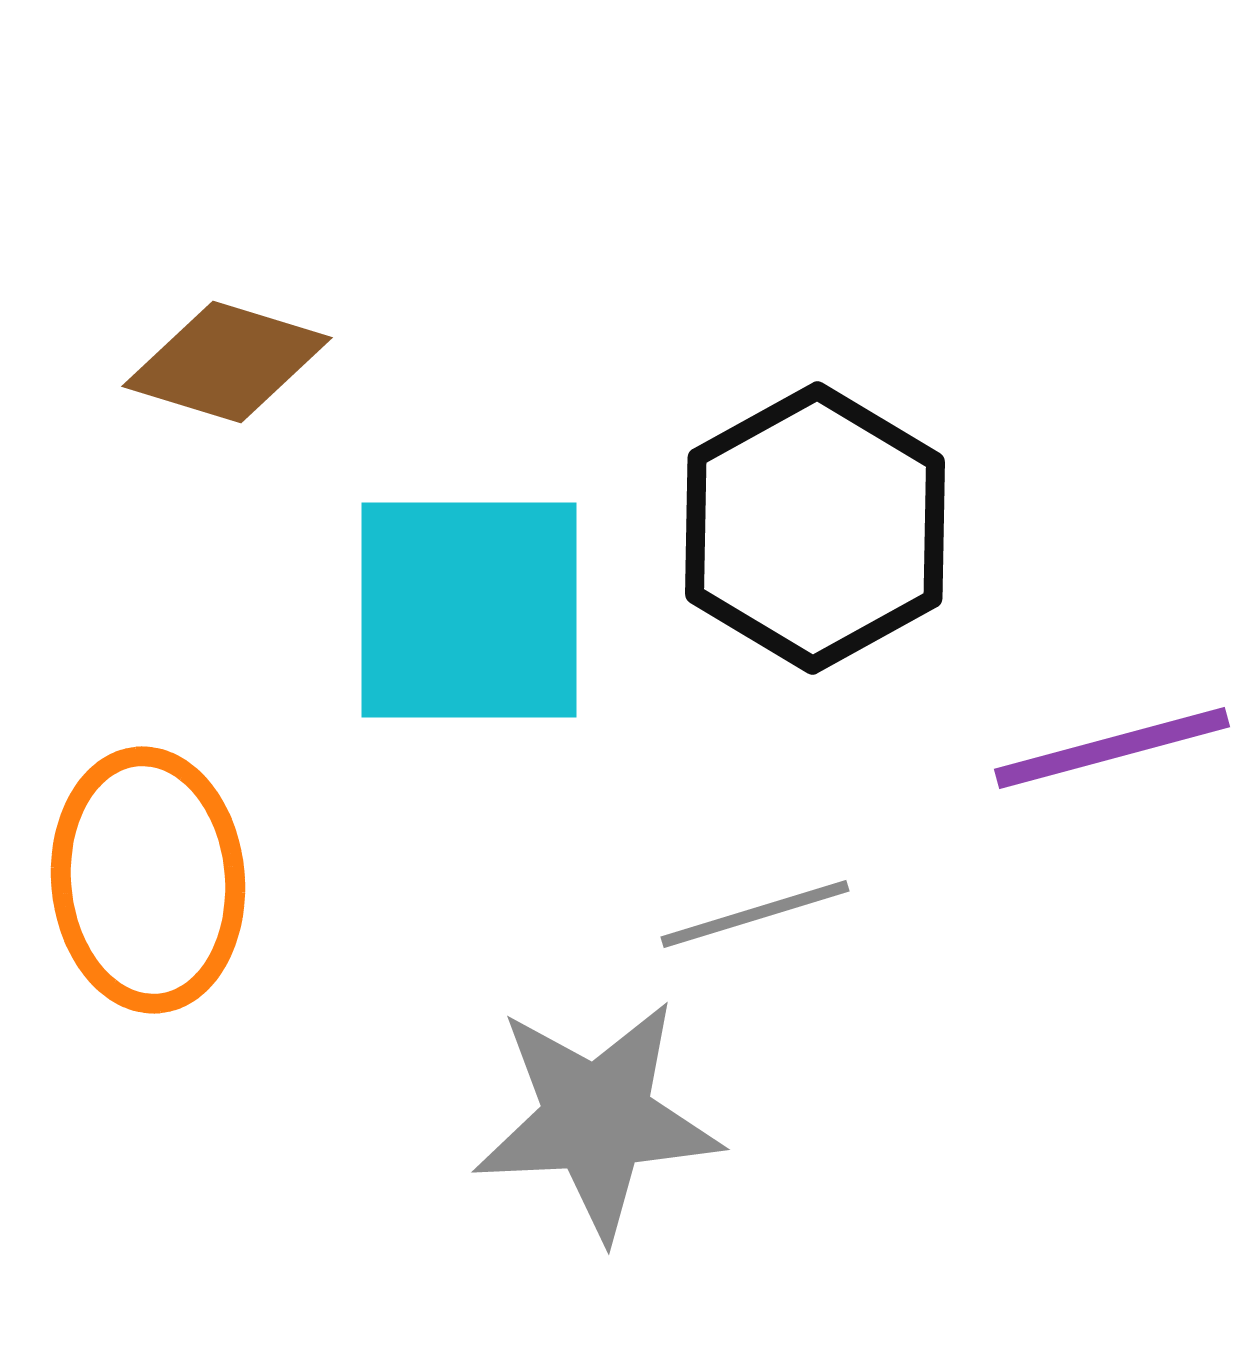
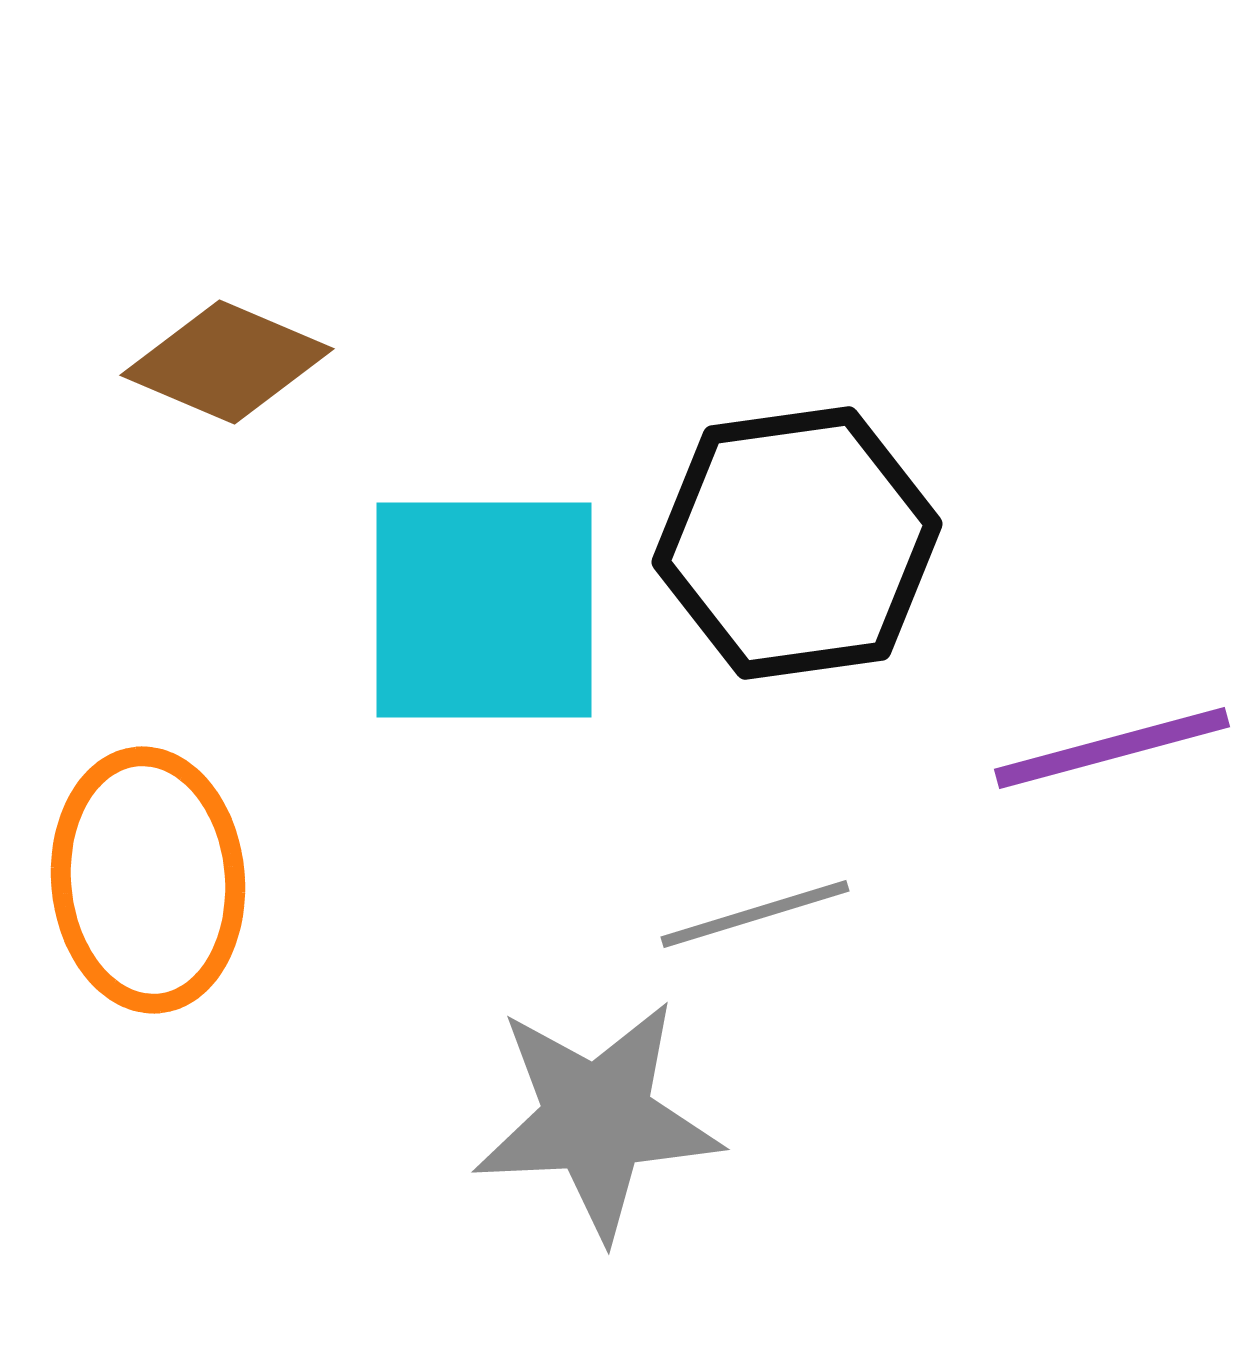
brown diamond: rotated 6 degrees clockwise
black hexagon: moved 18 px left, 15 px down; rotated 21 degrees clockwise
cyan square: moved 15 px right
